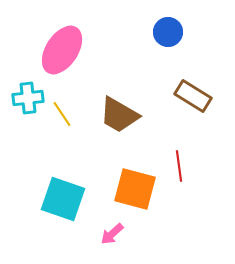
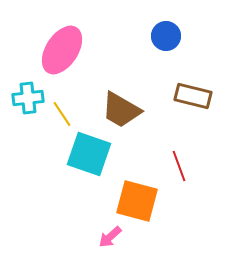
blue circle: moved 2 px left, 4 px down
brown rectangle: rotated 18 degrees counterclockwise
brown trapezoid: moved 2 px right, 5 px up
red line: rotated 12 degrees counterclockwise
orange square: moved 2 px right, 12 px down
cyan square: moved 26 px right, 45 px up
pink arrow: moved 2 px left, 3 px down
